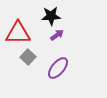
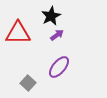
black star: rotated 24 degrees counterclockwise
gray square: moved 26 px down
purple ellipse: moved 1 px right, 1 px up
